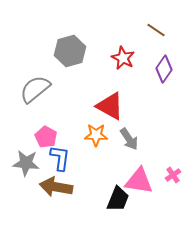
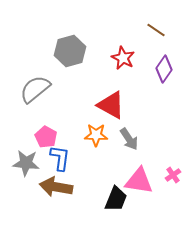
red triangle: moved 1 px right, 1 px up
black trapezoid: moved 2 px left
